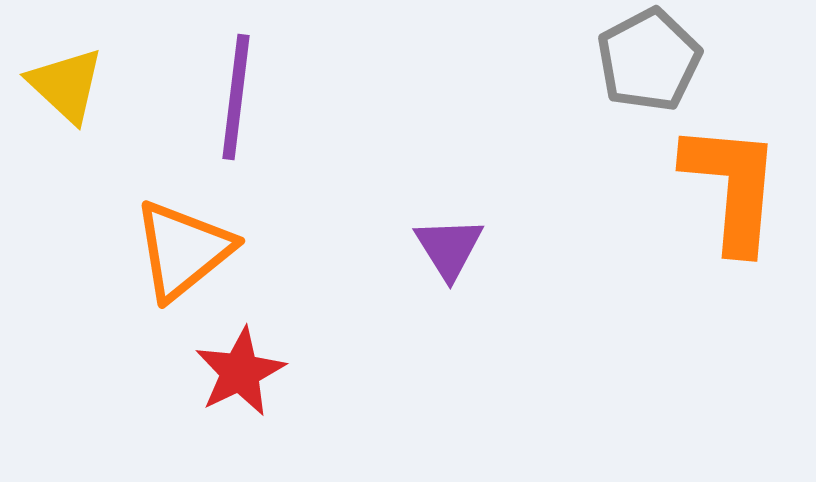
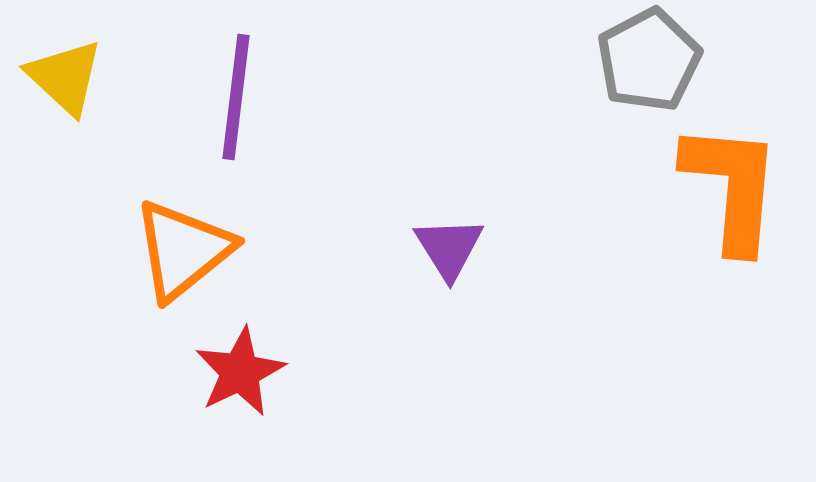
yellow triangle: moved 1 px left, 8 px up
